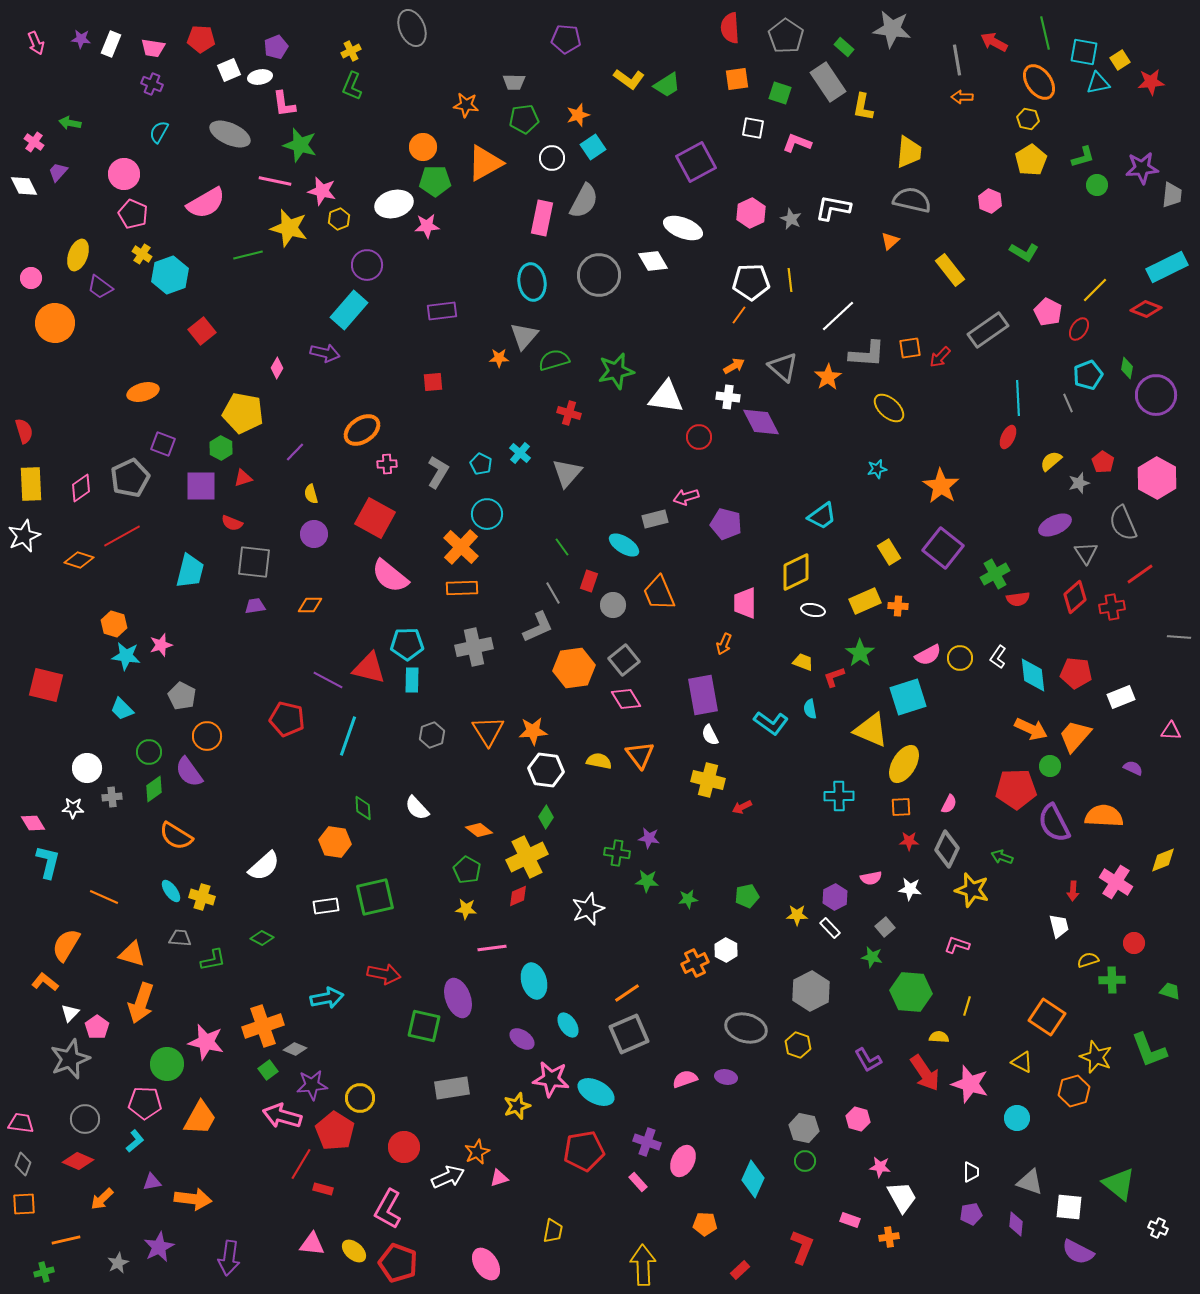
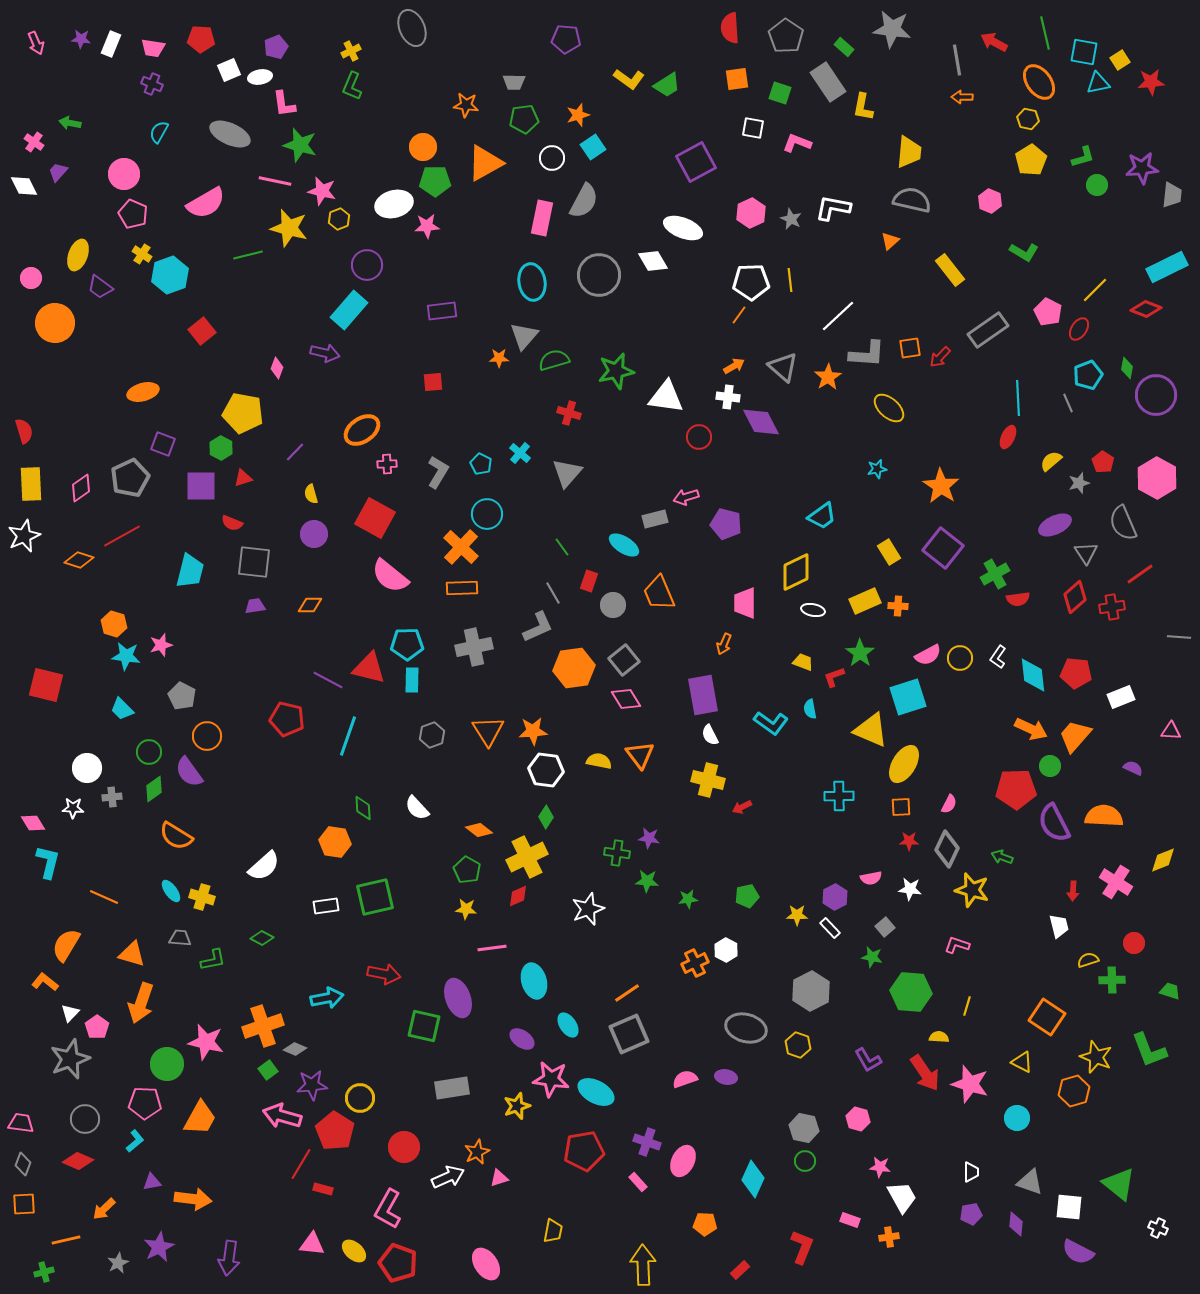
pink diamond at (277, 368): rotated 10 degrees counterclockwise
orange arrow at (102, 1199): moved 2 px right, 10 px down
